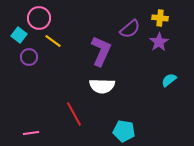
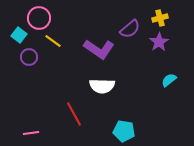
yellow cross: rotated 21 degrees counterclockwise
purple L-shape: moved 2 px left, 2 px up; rotated 100 degrees clockwise
